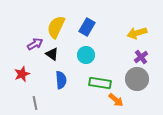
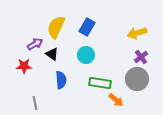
red star: moved 2 px right, 8 px up; rotated 21 degrees clockwise
